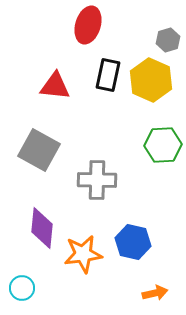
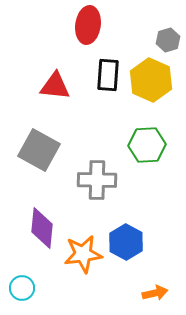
red ellipse: rotated 9 degrees counterclockwise
black rectangle: rotated 8 degrees counterclockwise
green hexagon: moved 16 px left
blue hexagon: moved 7 px left; rotated 16 degrees clockwise
